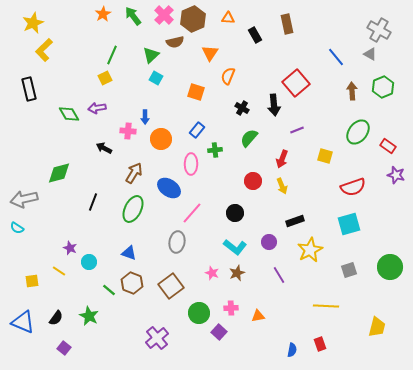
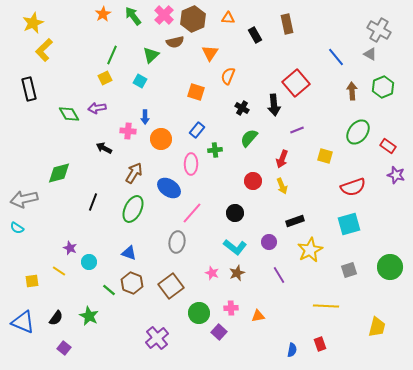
cyan square at (156, 78): moved 16 px left, 3 px down
